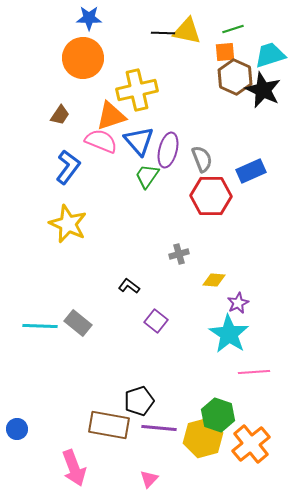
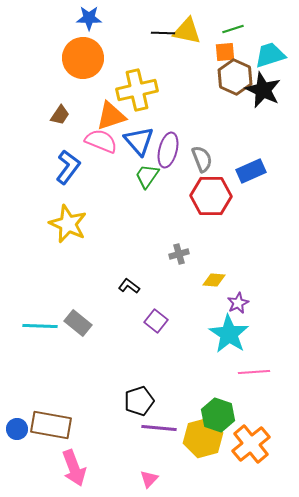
brown rectangle: moved 58 px left
